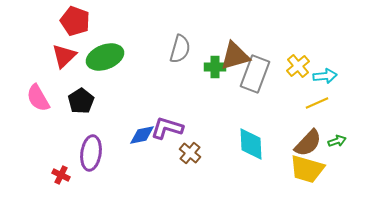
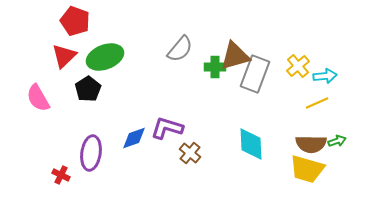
gray semicircle: rotated 24 degrees clockwise
black pentagon: moved 7 px right, 12 px up
blue diamond: moved 8 px left, 3 px down; rotated 8 degrees counterclockwise
brown semicircle: moved 3 px right, 1 px down; rotated 48 degrees clockwise
